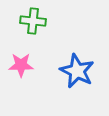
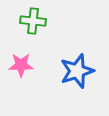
blue star: rotated 28 degrees clockwise
